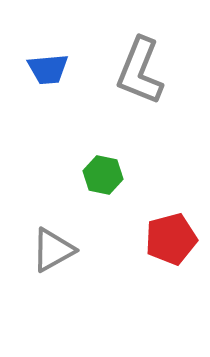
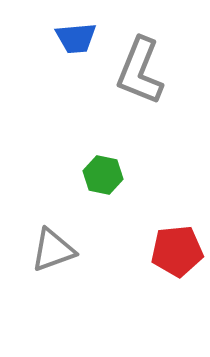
blue trapezoid: moved 28 px right, 31 px up
red pentagon: moved 6 px right, 12 px down; rotated 9 degrees clockwise
gray triangle: rotated 9 degrees clockwise
